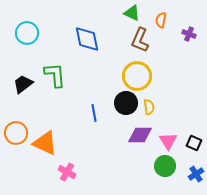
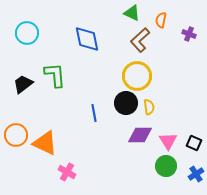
brown L-shape: rotated 25 degrees clockwise
orange circle: moved 2 px down
green circle: moved 1 px right
